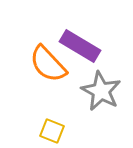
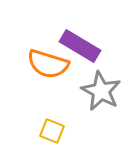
orange semicircle: rotated 30 degrees counterclockwise
